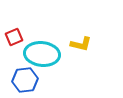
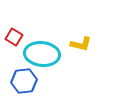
red square: rotated 36 degrees counterclockwise
blue hexagon: moved 1 px left, 1 px down
